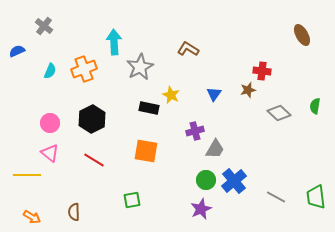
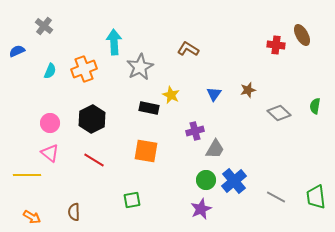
red cross: moved 14 px right, 26 px up
